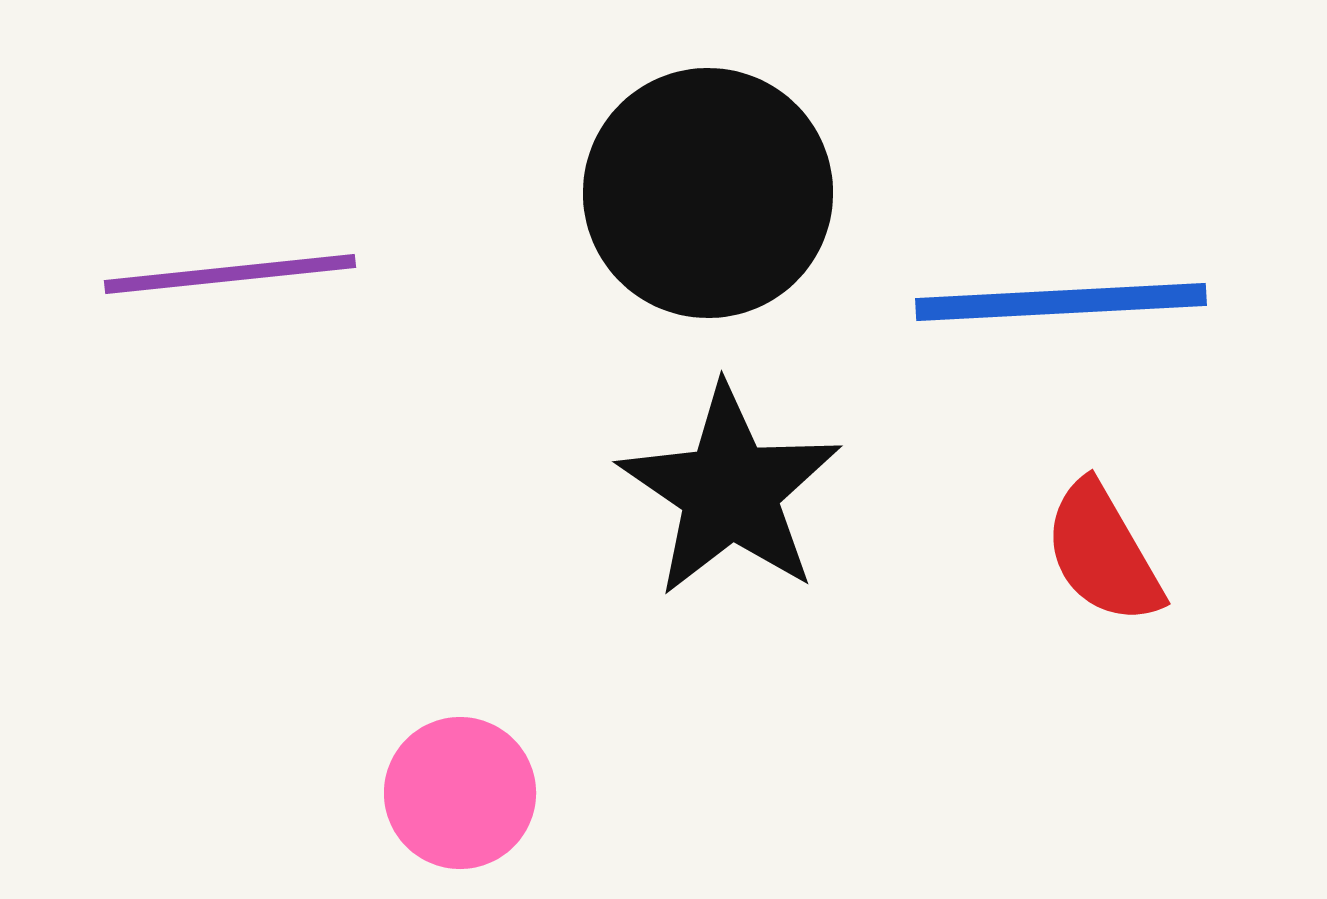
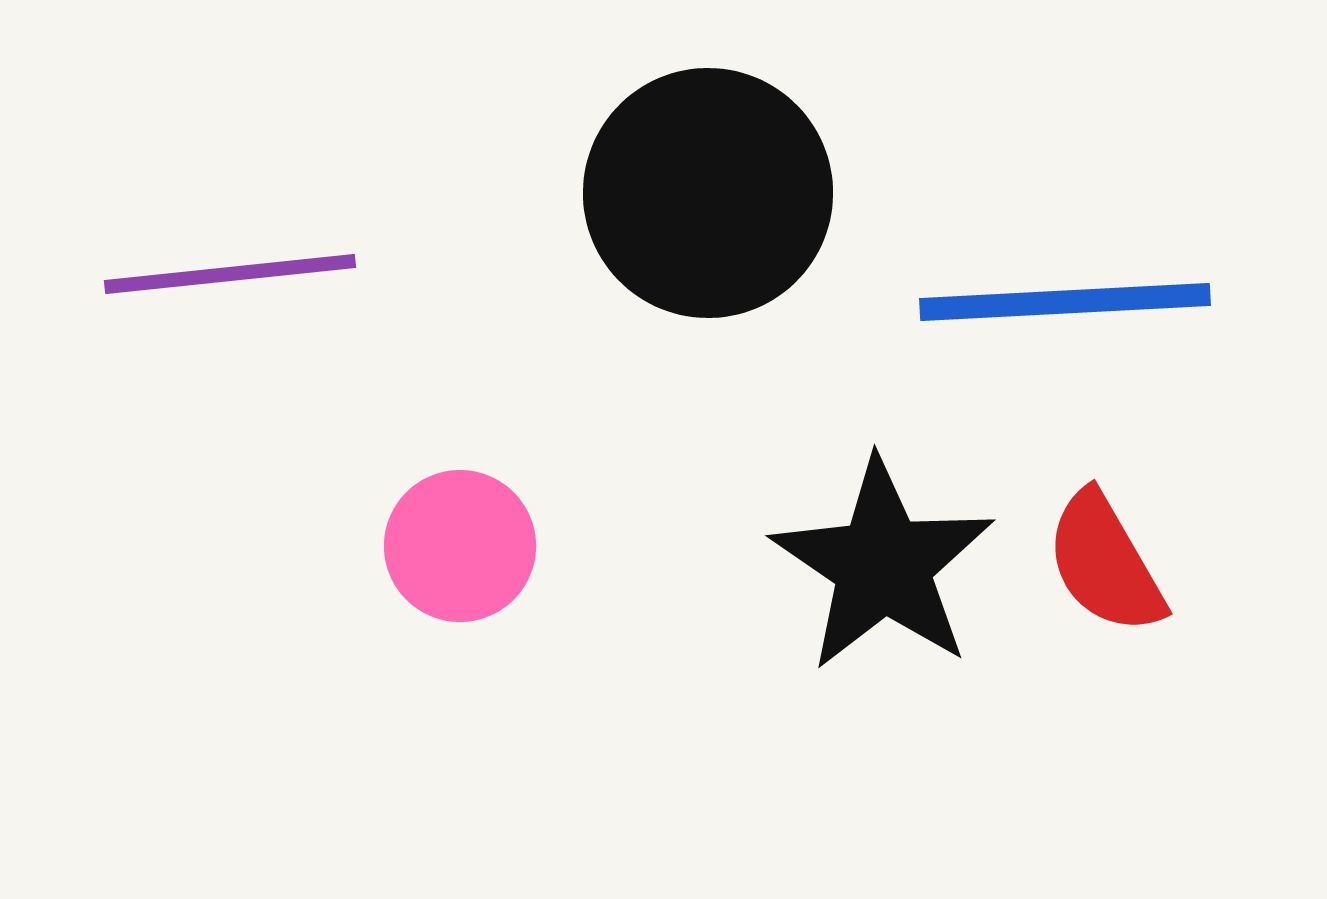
blue line: moved 4 px right
black star: moved 153 px right, 74 px down
red semicircle: moved 2 px right, 10 px down
pink circle: moved 247 px up
